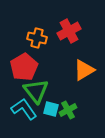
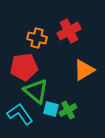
red pentagon: rotated 24 degrees clockwise
green triangle: rotated 12 degrees counterclockwise
cyan L-shape: moved 4 px left, 5 px down
